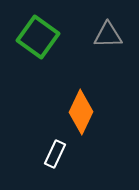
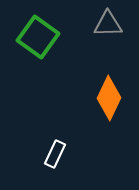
gray triangle: moved 11 px up
orange diamond: moved 28 px right, 14 px up
